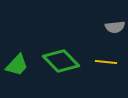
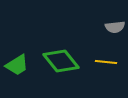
green diamond: rotated 6 degrees clockwise
green trapezoid: rotated 15 degrees clockwise
